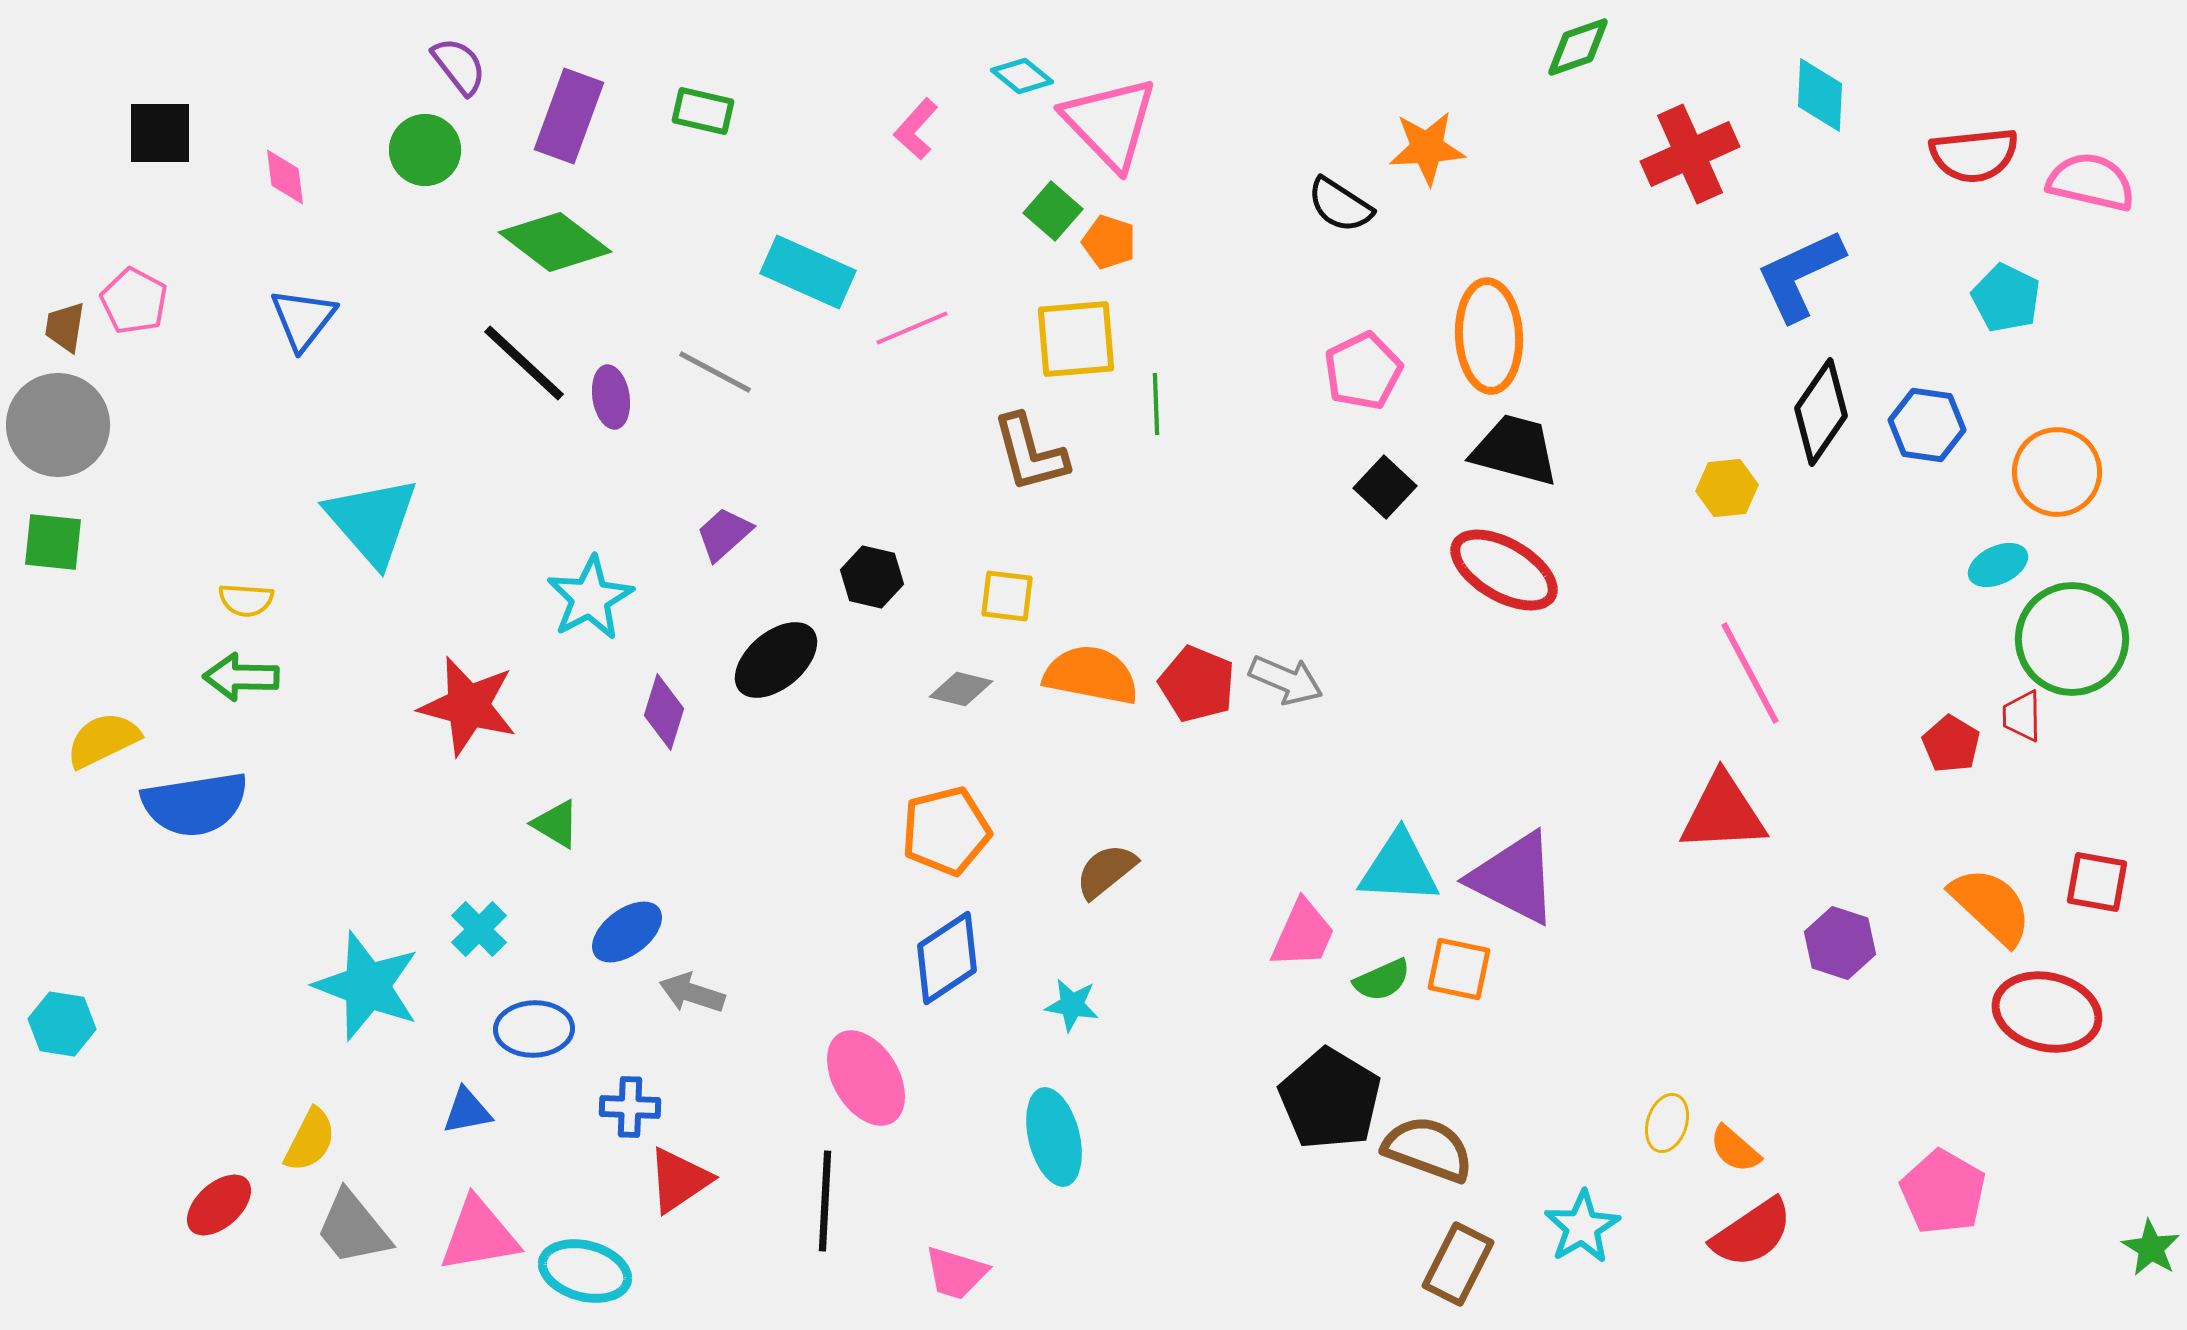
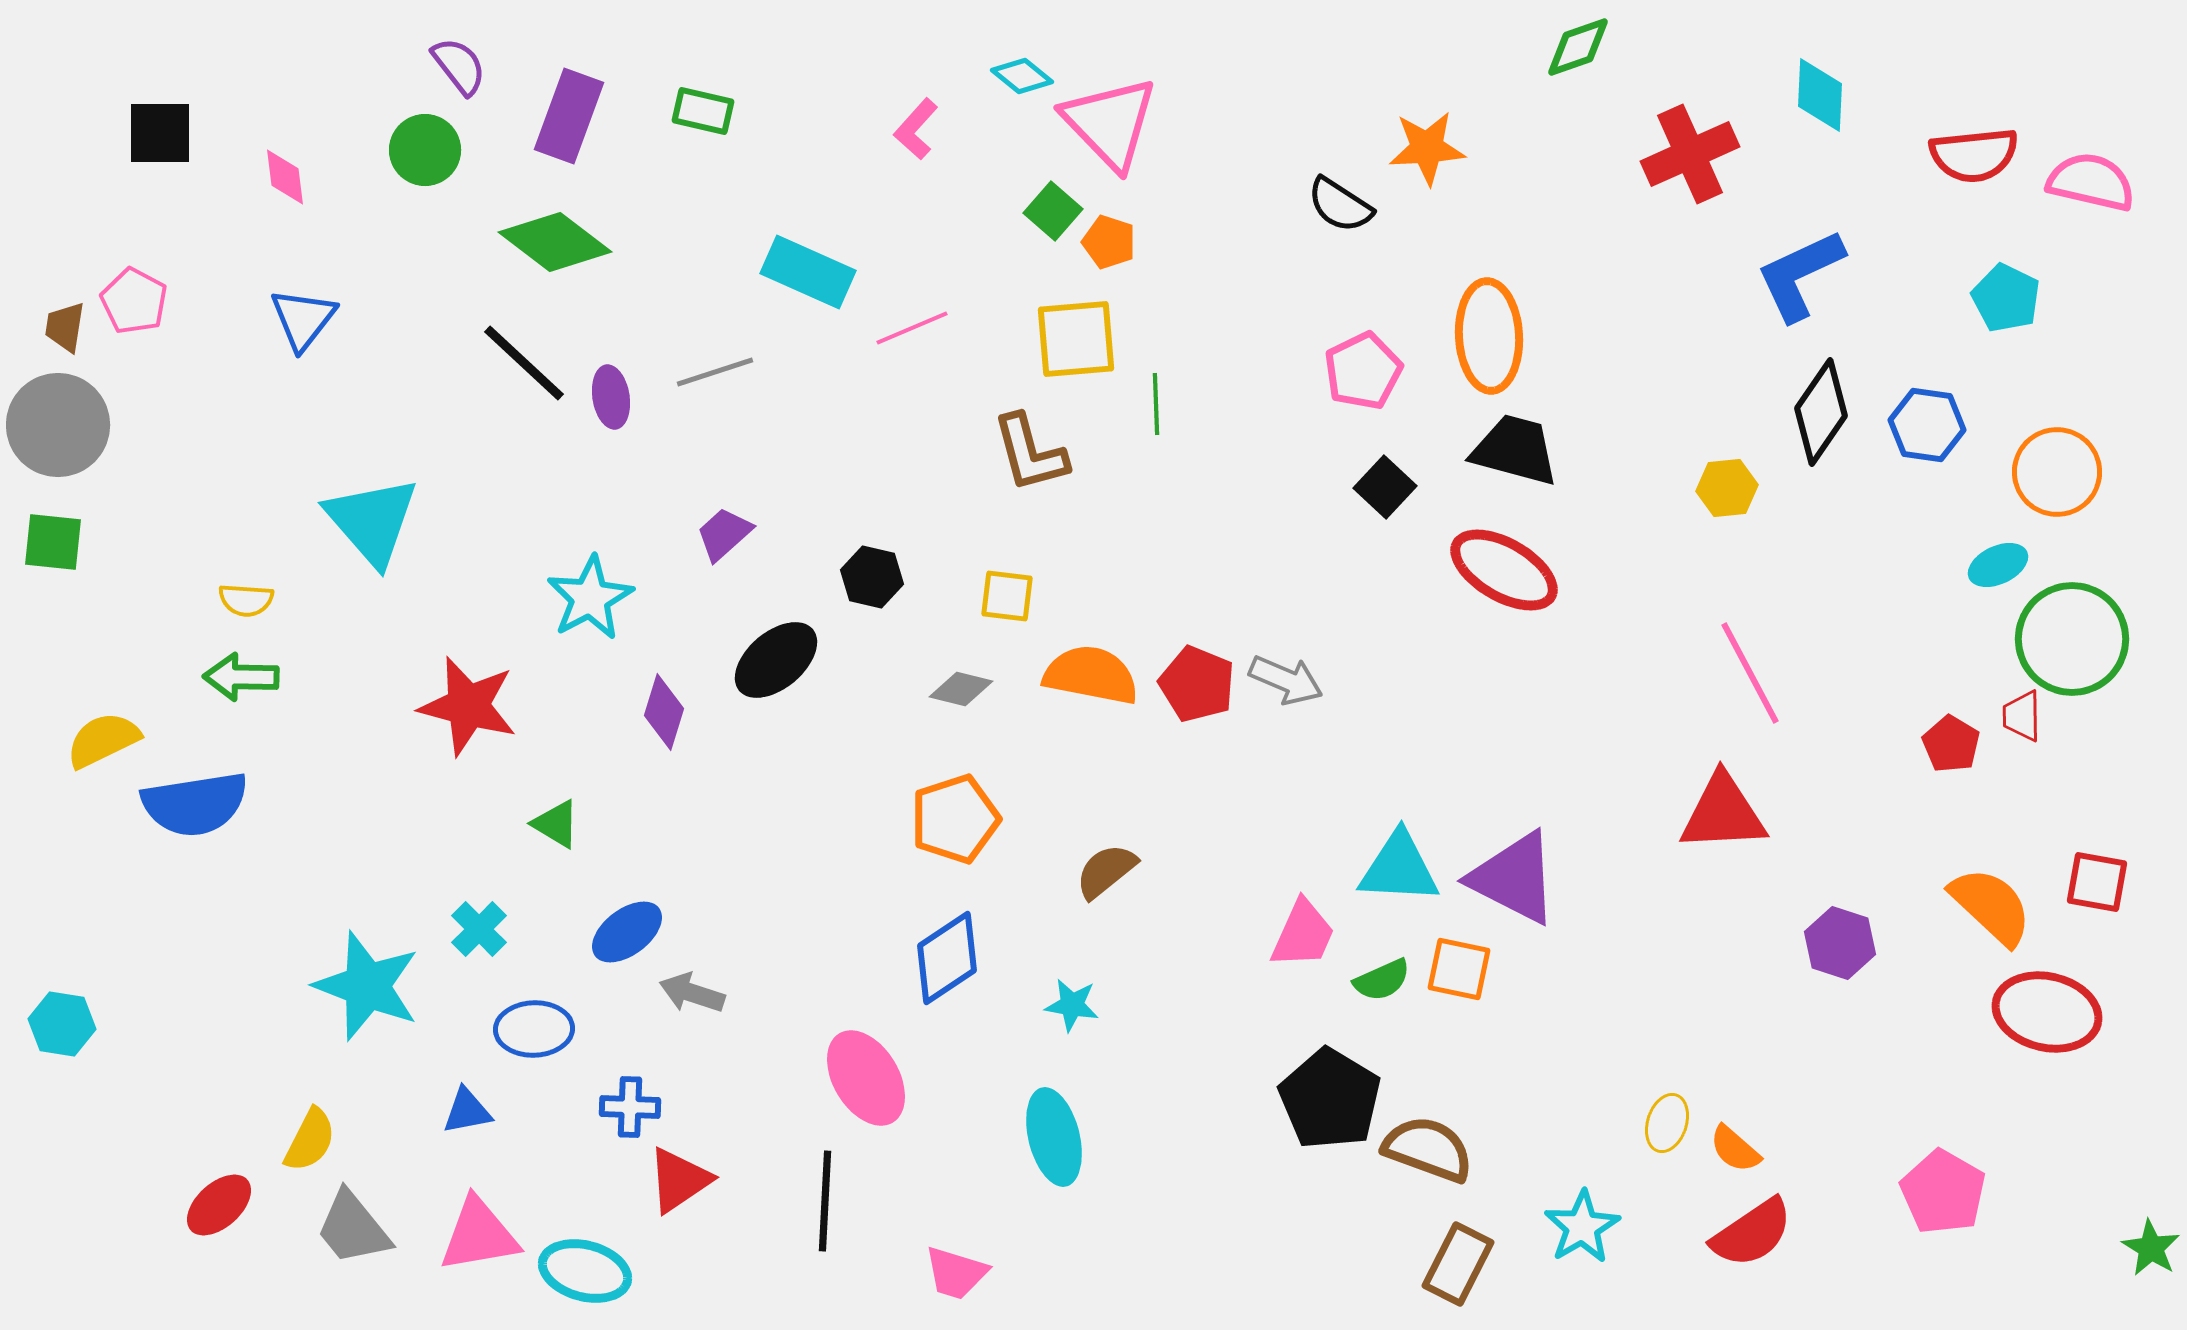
gray line at (715, 372): rotated 46 degrees counterclockwise
orange pentagon at (946, 831): moved 9 px right, 12 px up; rotated 4 degrees counterclockwise
